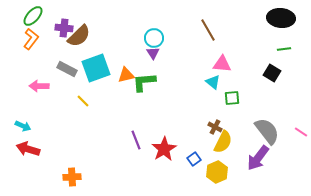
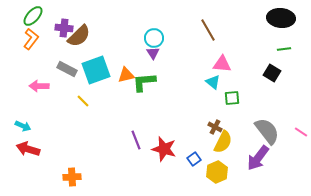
cyan square: moved 2 px down
red star: rotated 25 degrees counterclockwise
